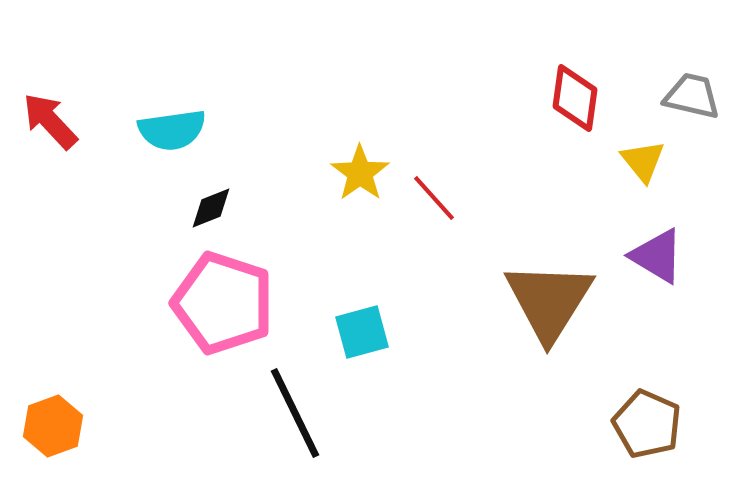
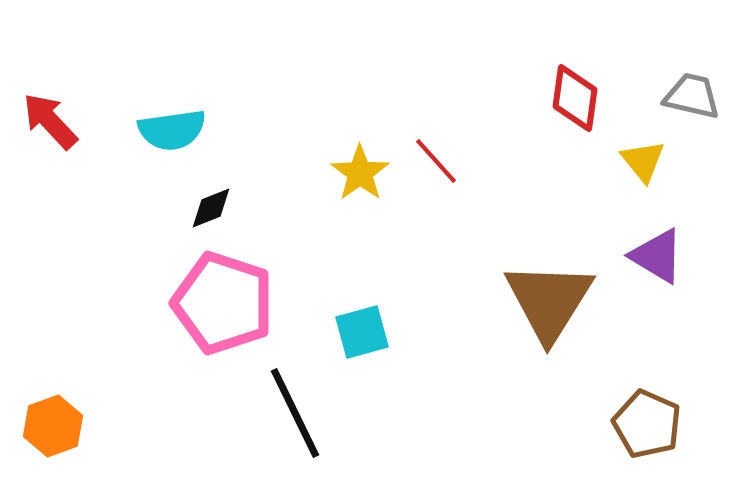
red line: moved 2 px right, 37 px up
